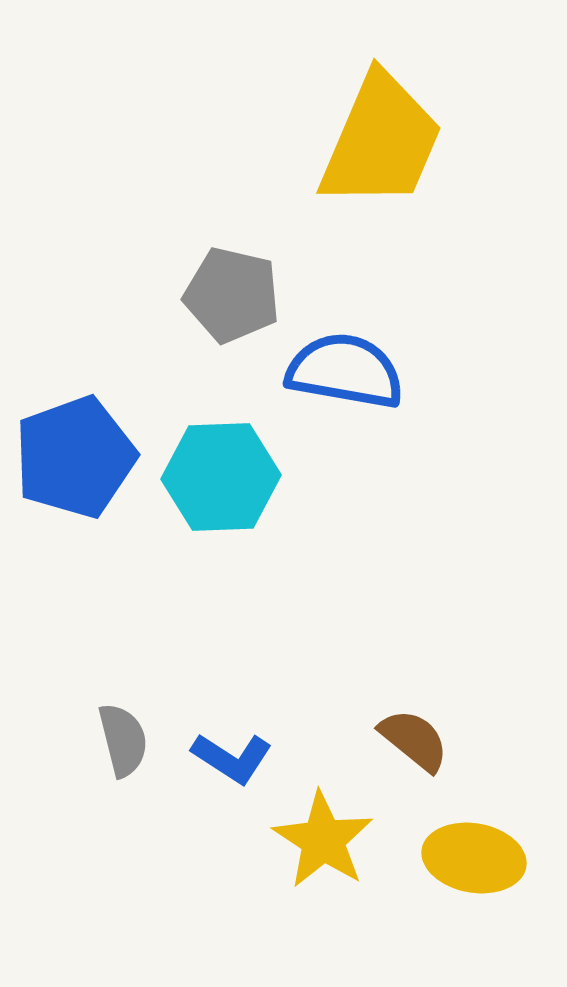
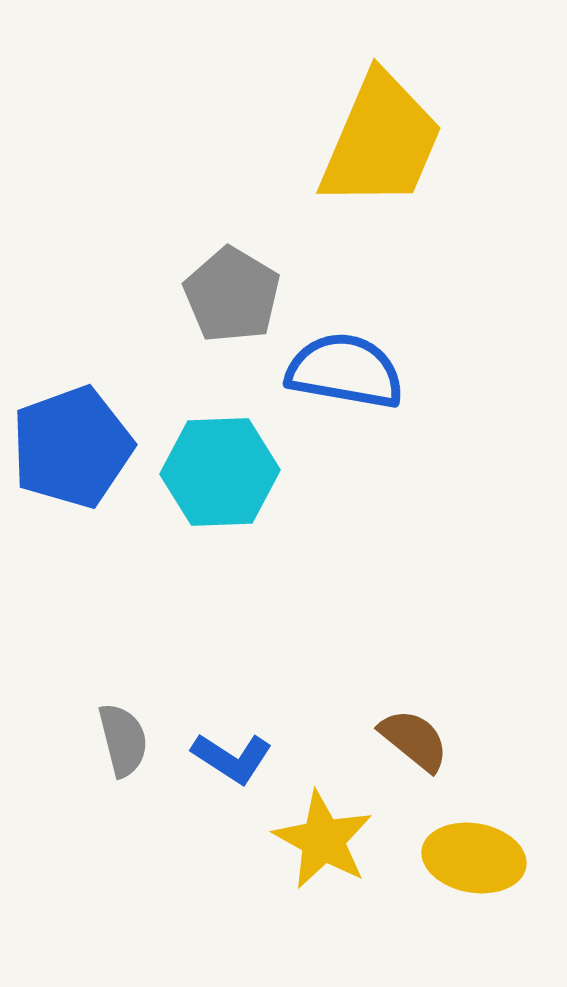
gray pentagon: rotated 18 degrees clockwise
blue pentagon: moved 3 px left, 10 px up
cyan hexagon: moved 1 px left, 5 px up
yellow star: rotated 4 degrees counterclockwise
